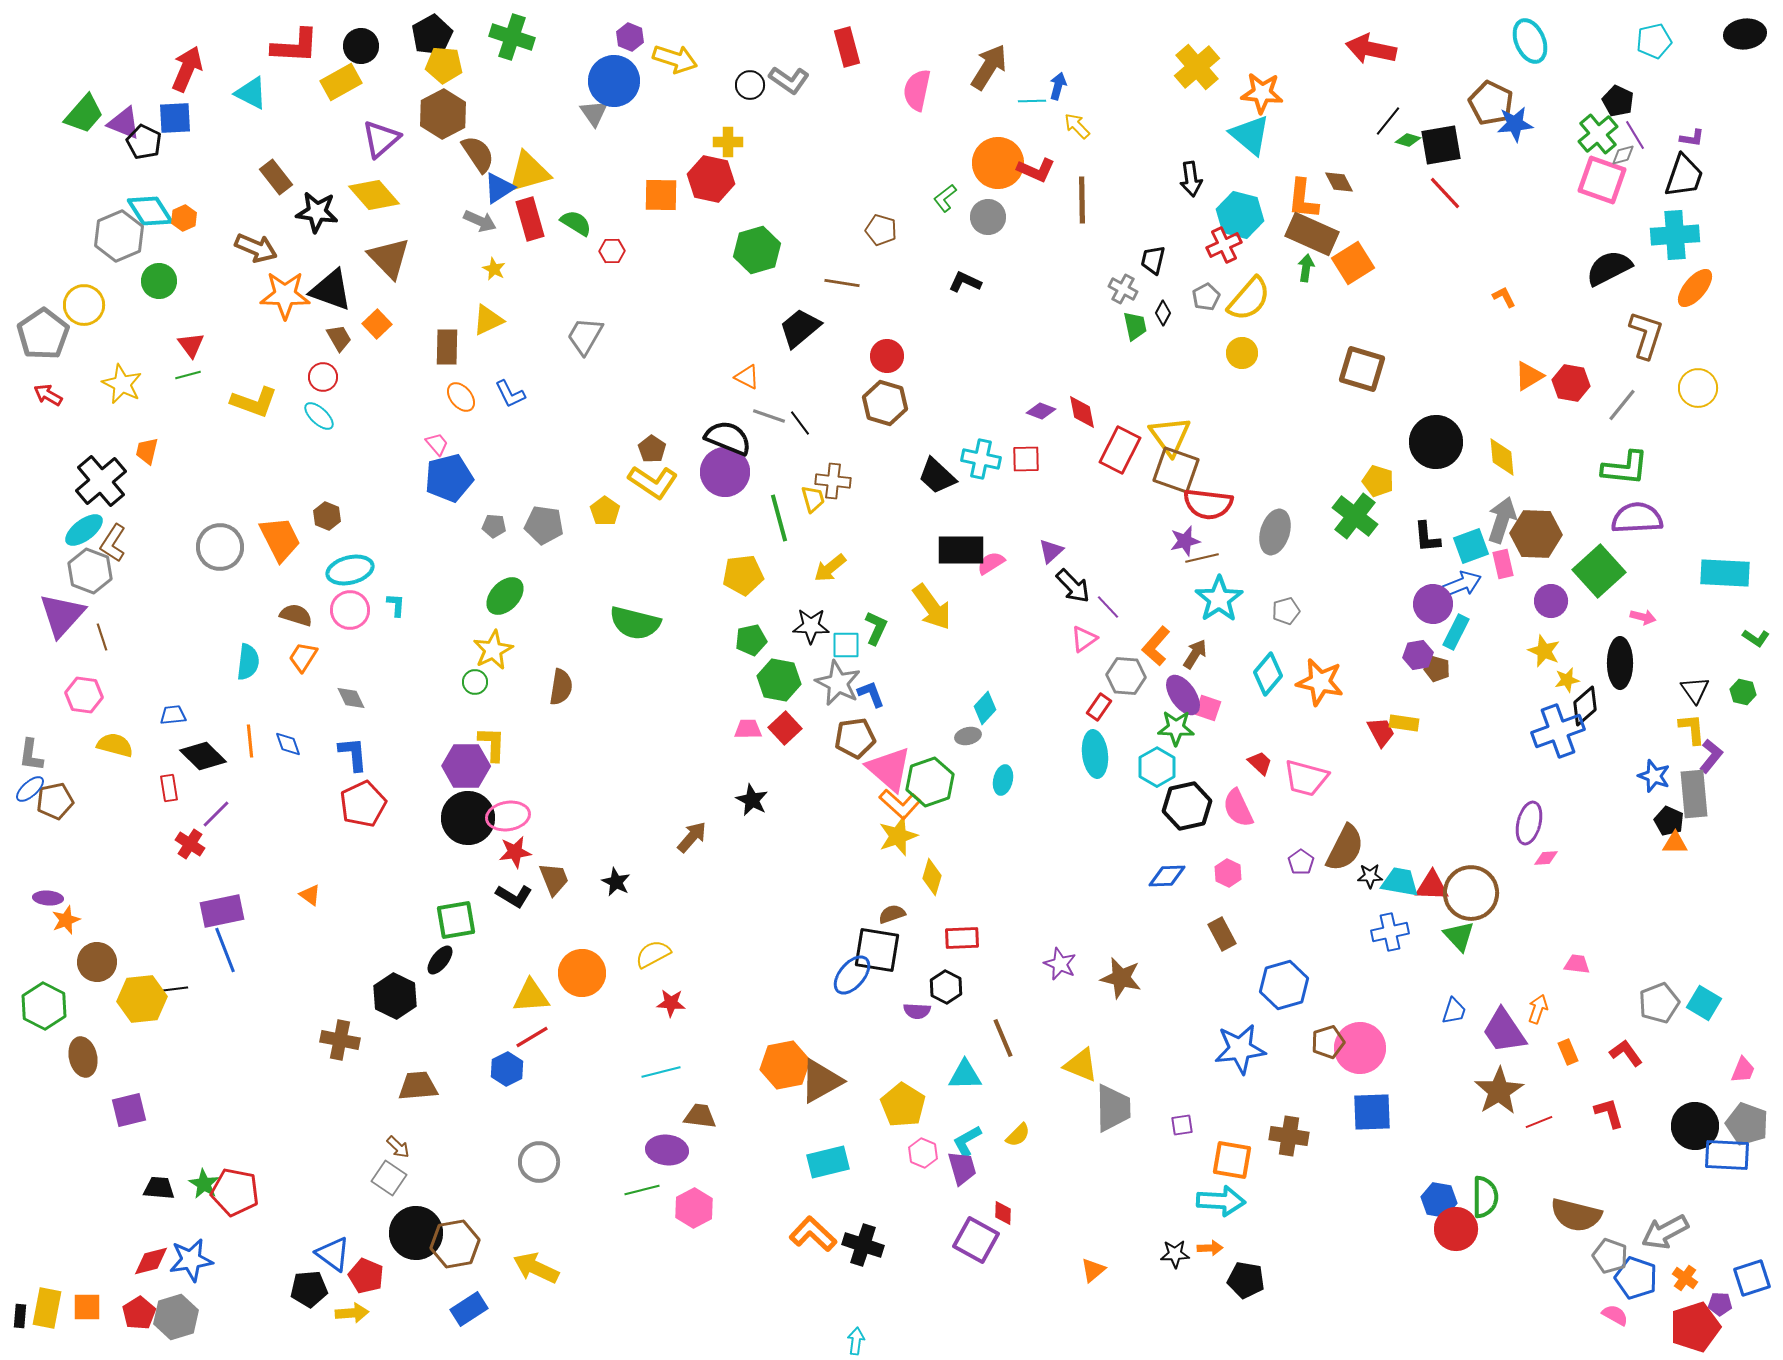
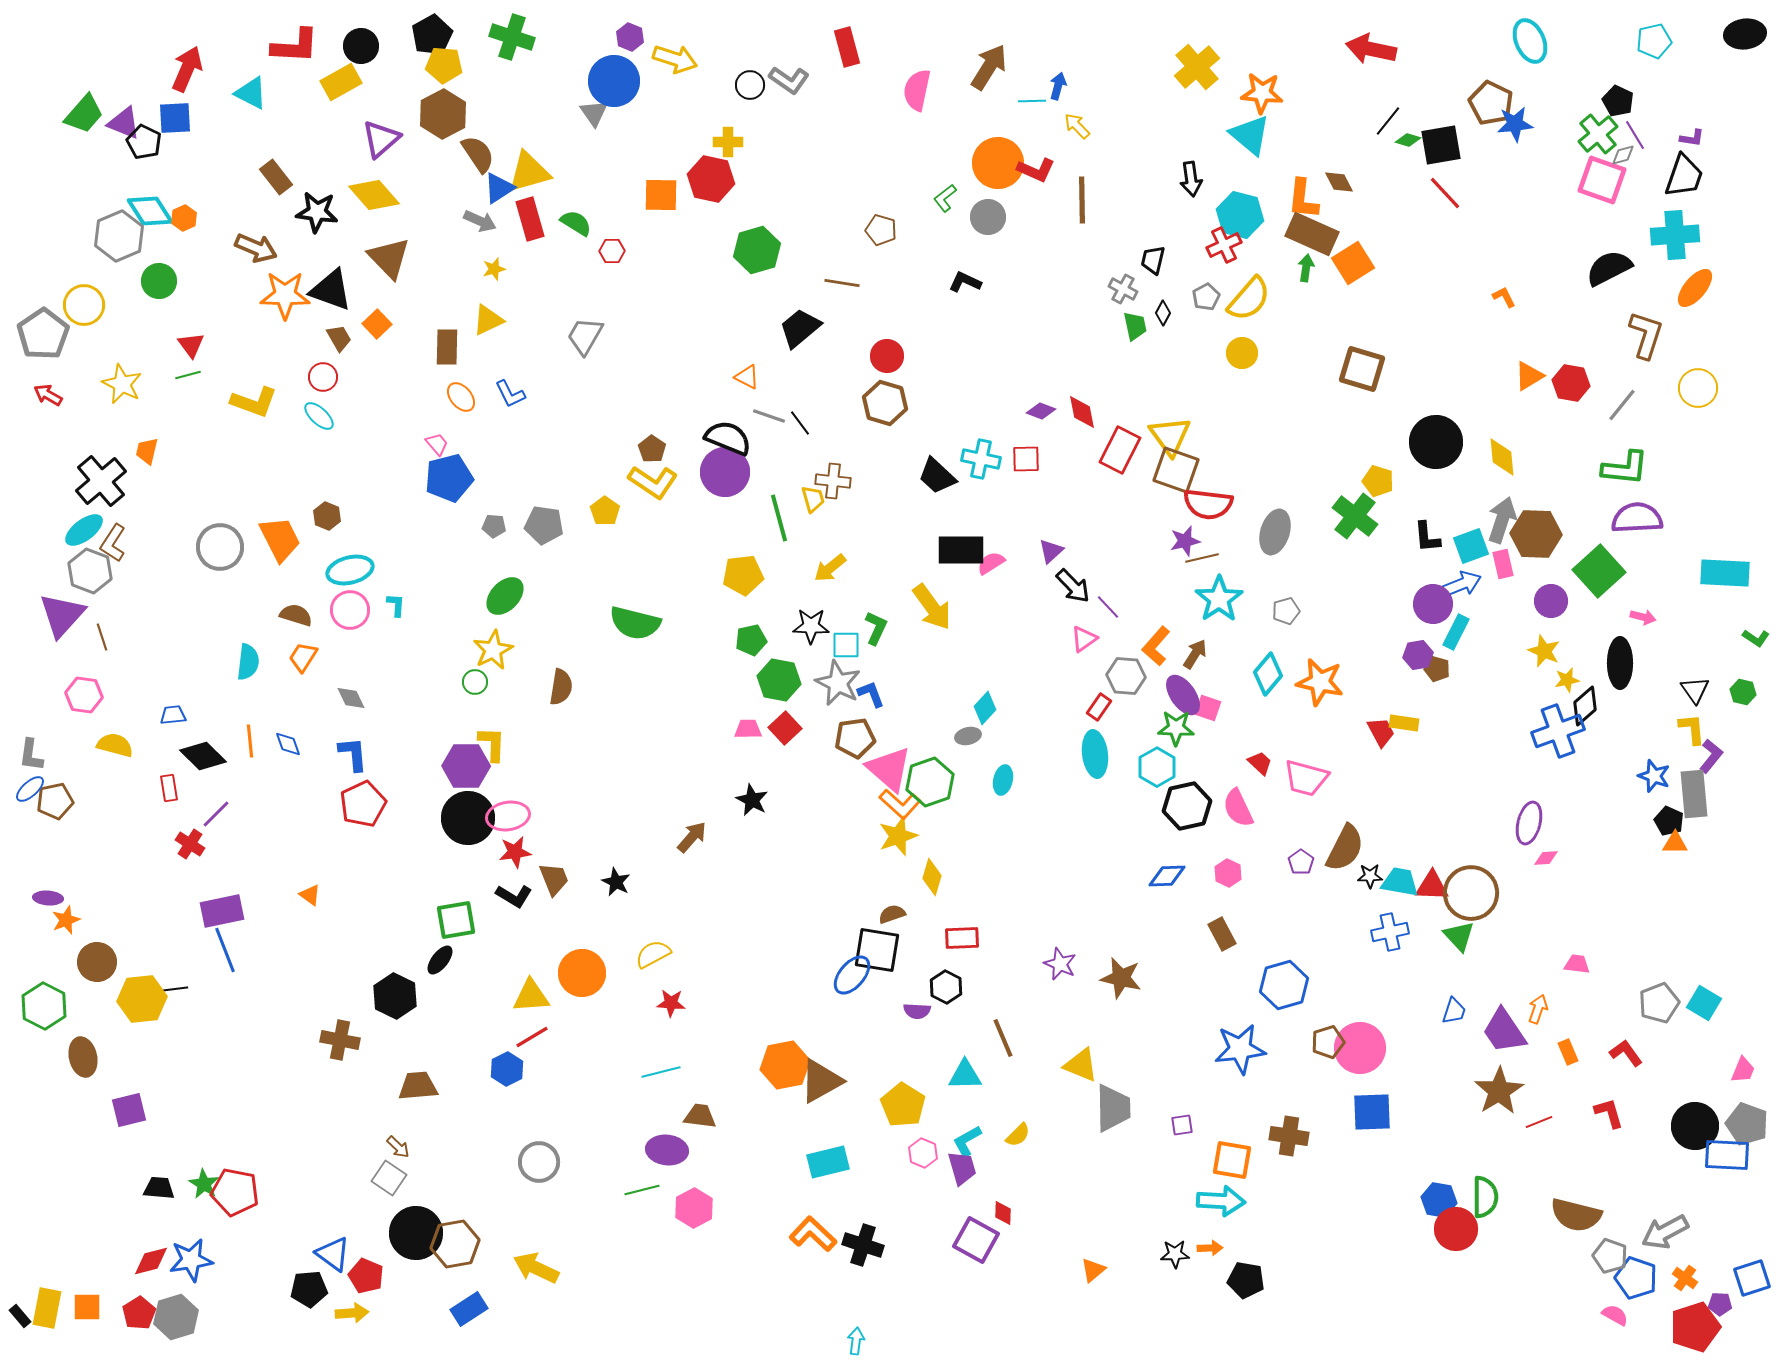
yellow star at (494, 269): rotated 30 degrees clockwise
black rectangle at (20, 1316): rotated 45 degrees counterclockwise
